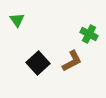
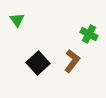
brown L-shape: rotated 25 degrees counterclockwise
